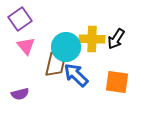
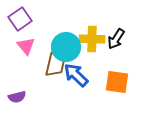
purple semicircle: moved 3 px left, 3 px down
